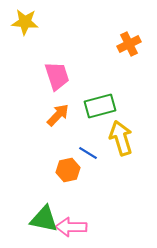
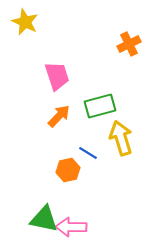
yellow star: rotated 20 degrees clockwise
orange arrow: moved 1 px right, 1 px down
